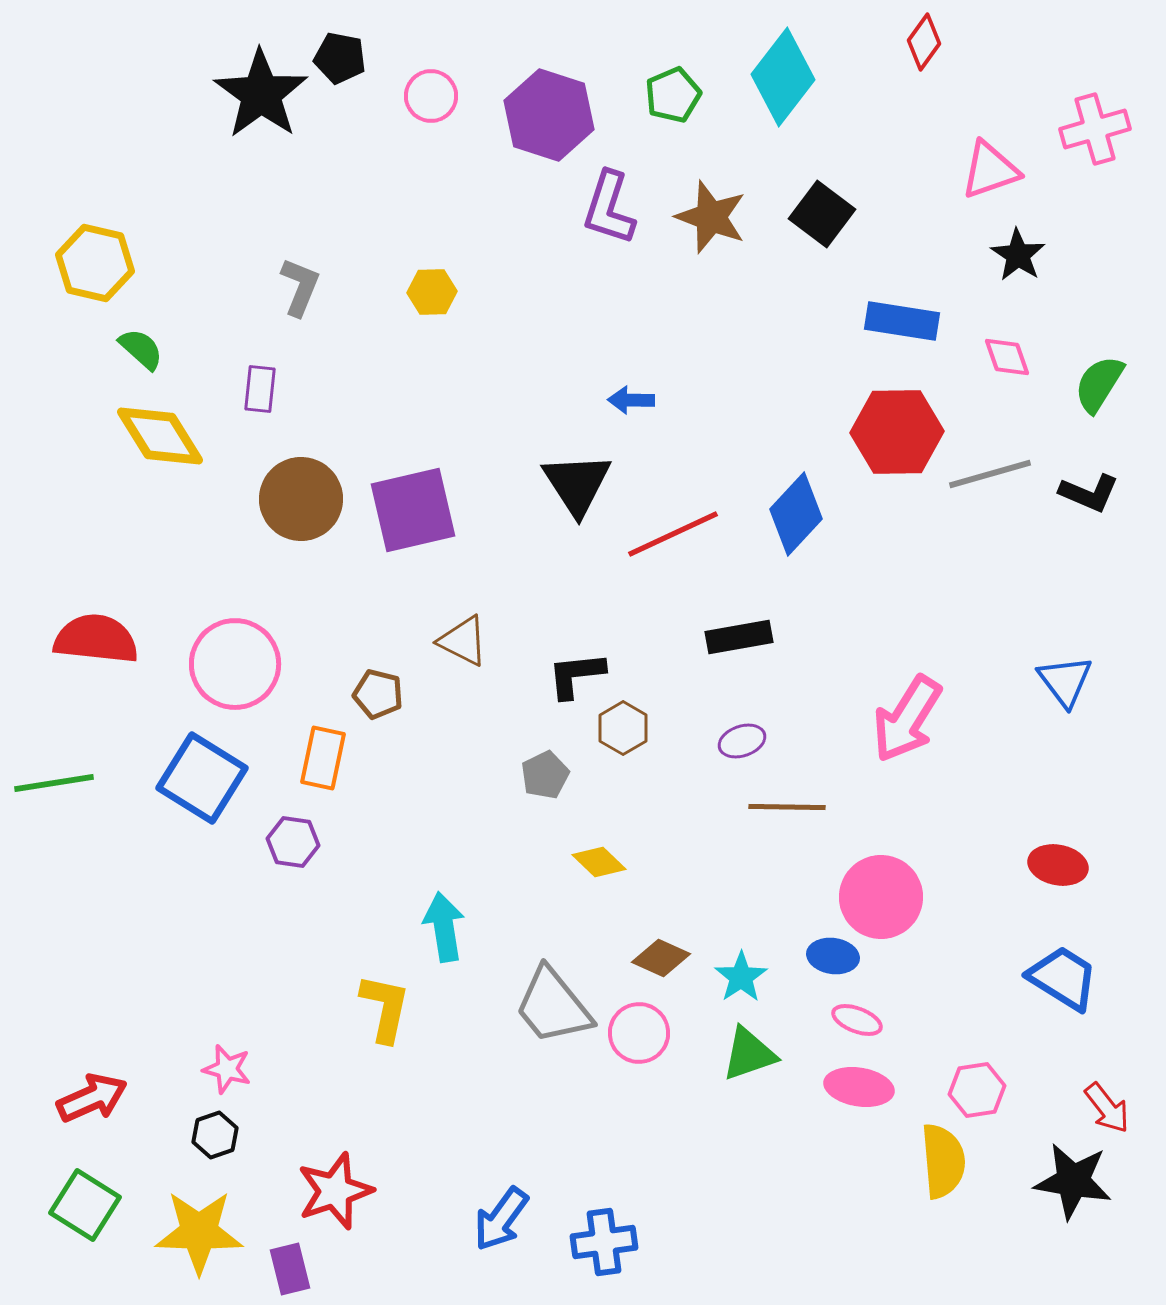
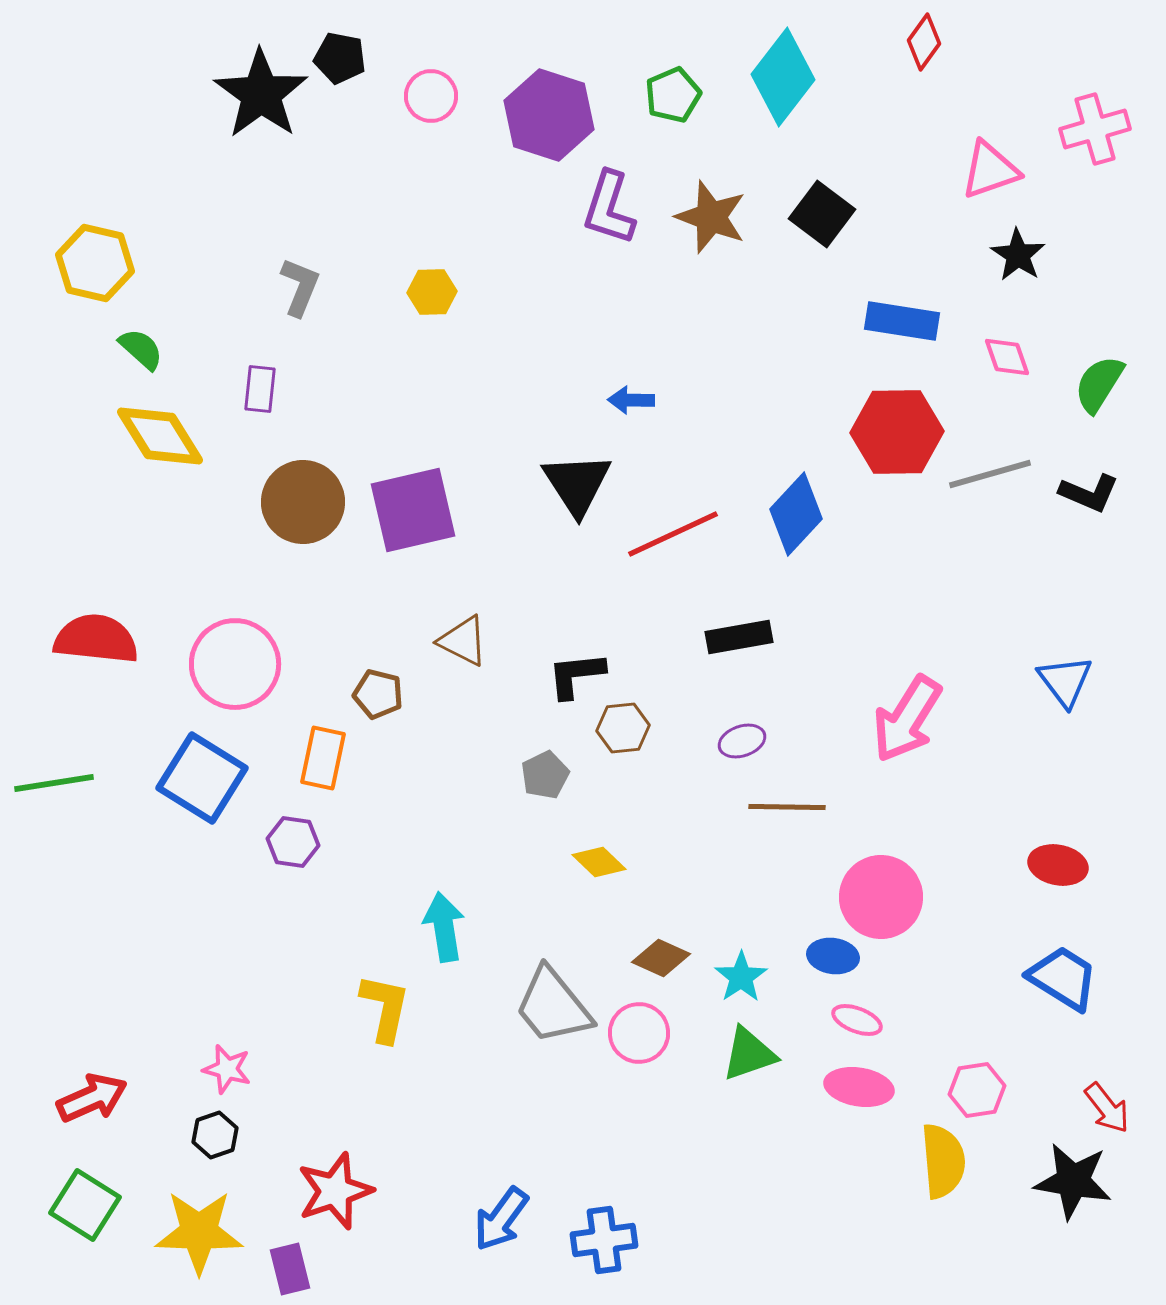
brown circle at (301, 499): moved 2 px right, 3 px down
brown hexagon at (623, 728): rotated 24 degrees clockwise
blue cross at (604, 1242): moved 2 px up
